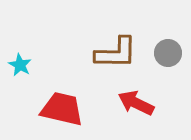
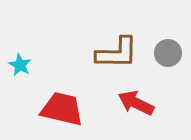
brown L-shape: moved 1 px right
